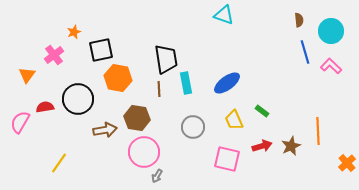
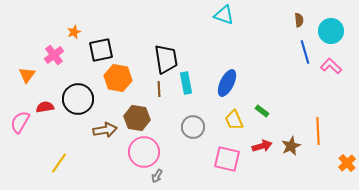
blue ellipse: rotated 28 degrees counterclockwise
